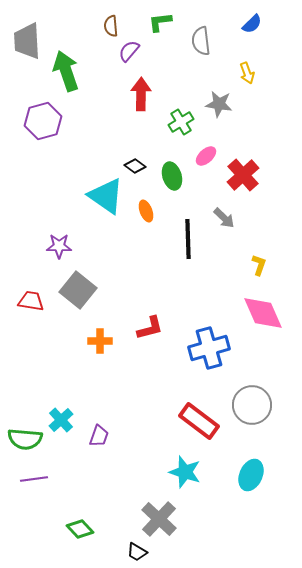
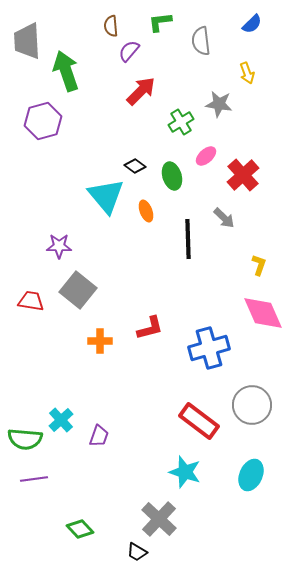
red arrow: moved 3 px up; rotated 44 degrees clockwise
cyan triangle: rotated 15 degrees clockwise
